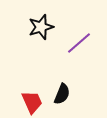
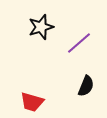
black semicircle: moved 24 px right, 8 px up
red trapezoid: rotated 130 degrees clockwise
